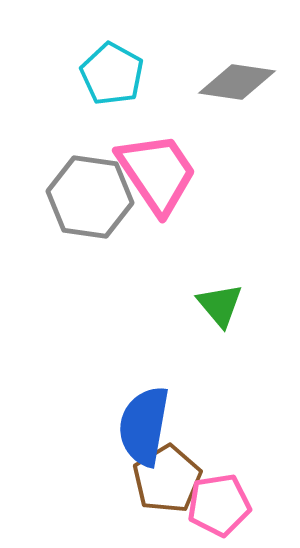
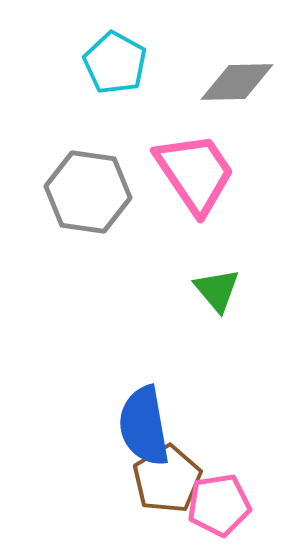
cyan pentagon: moved 3 px right, 11 px up
gray diamond: rotated 10 degrees counterclockwise
pink trapezoid: moved 38 px right
gray hexagon: moved 2 px left, 5 px up
green triangle: moved 3 px left, 15 px up
blue semicircle: rotated 20 degrees counterclockwise
